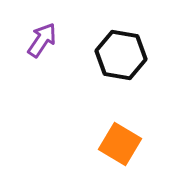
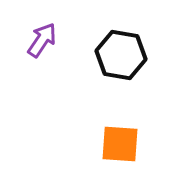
orange square: rotated 27 degrees counterclockwise
